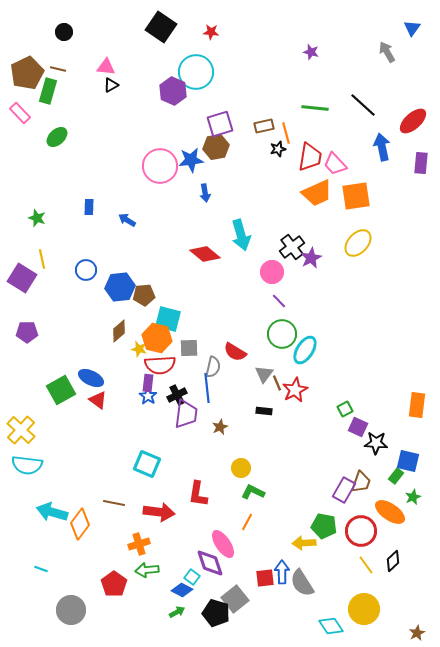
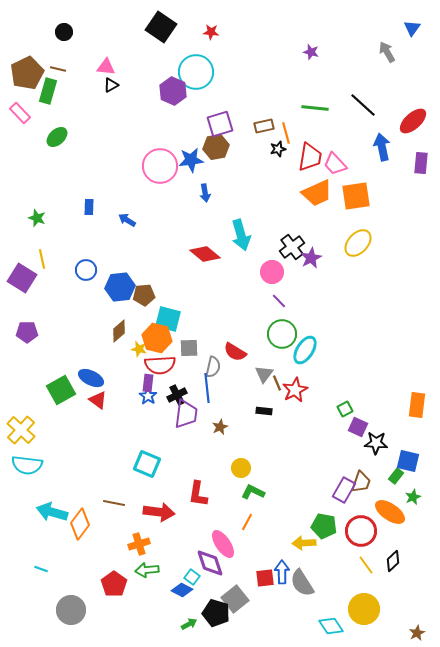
green arrow at (177, 612): moved 12 px right, 12 px down
